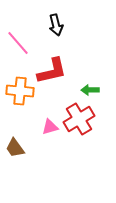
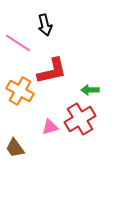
black arrow: moved 11 px left
pink line: rotated 16 degrees counterclockwise
orange cross: rotated 24 degrees clockwise
red cross: moved 1 px right
